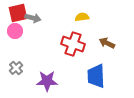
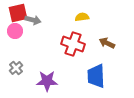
gray arrow: moved 2 px down
